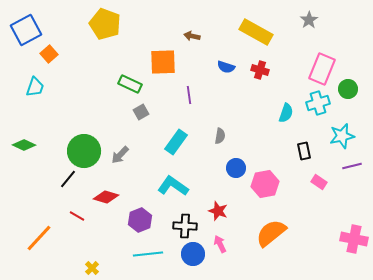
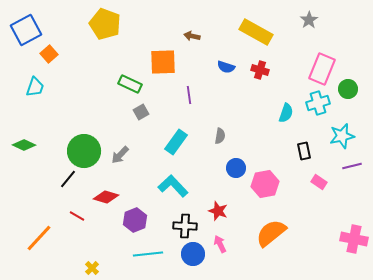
cyan L-shape at (173, 186): rotated 12 degrees clockwise
purple hexagon at (140, 220): moved 5 px left
